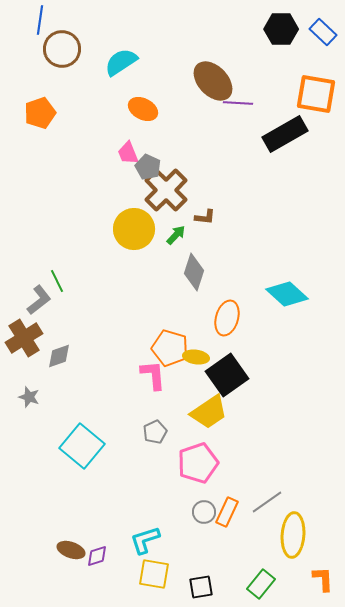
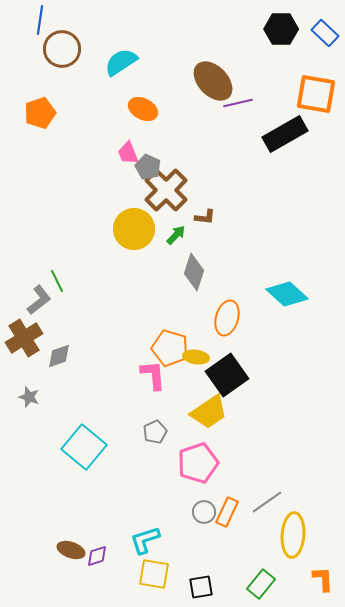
blue rectangle at (323, 32): moved 2 px right, 1 px down
purple line at (238, 103): rotated 16 degrees counterclockwise
cyan square at (82, 446): moved 2 px right, 1 px down
